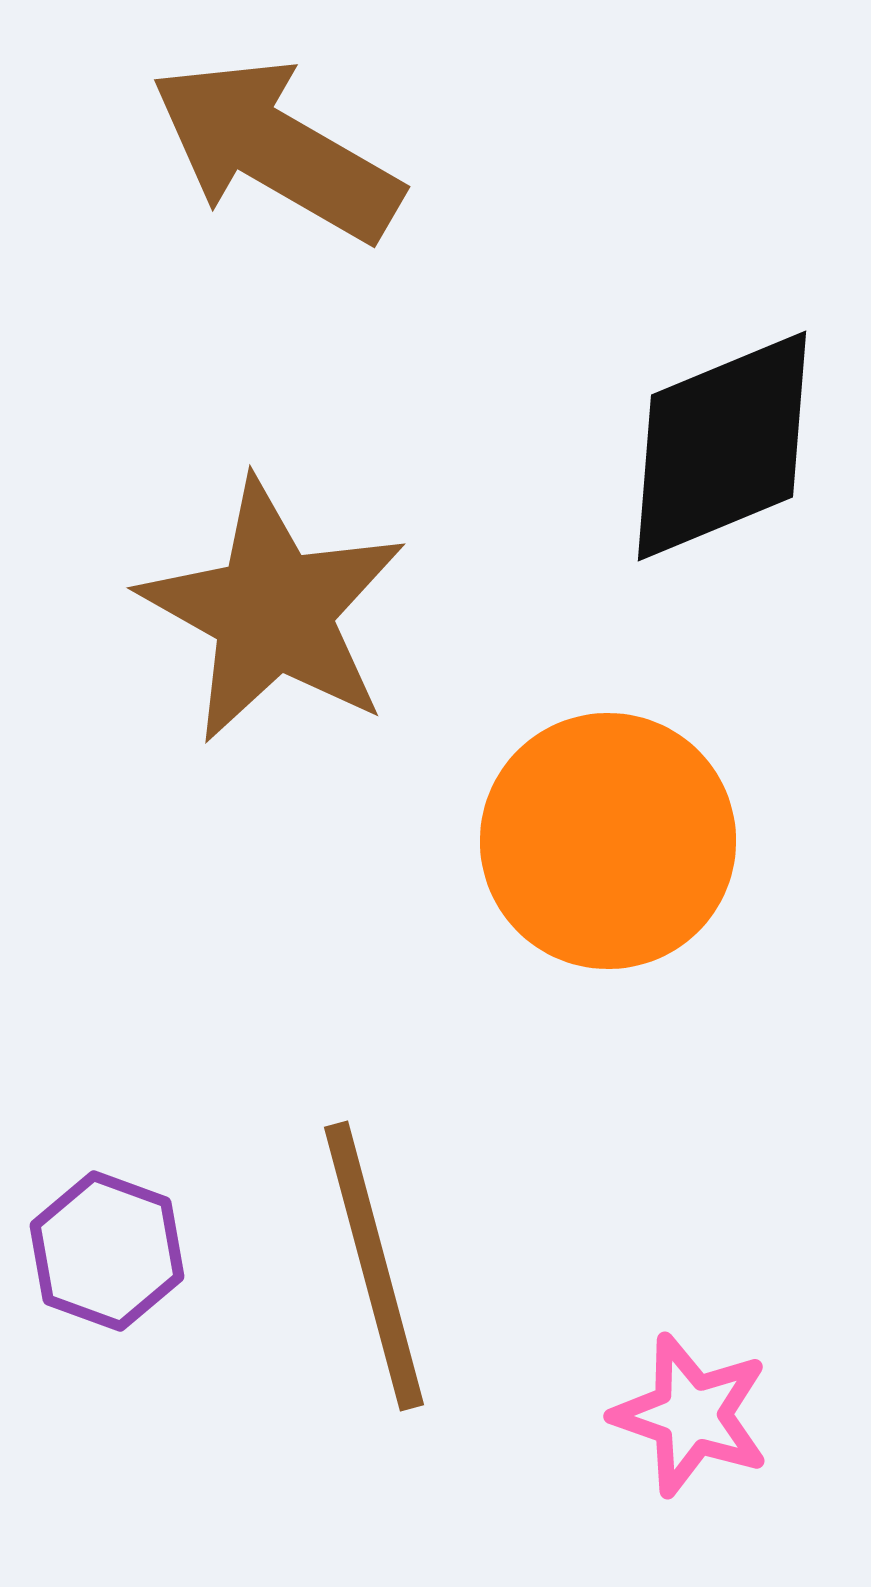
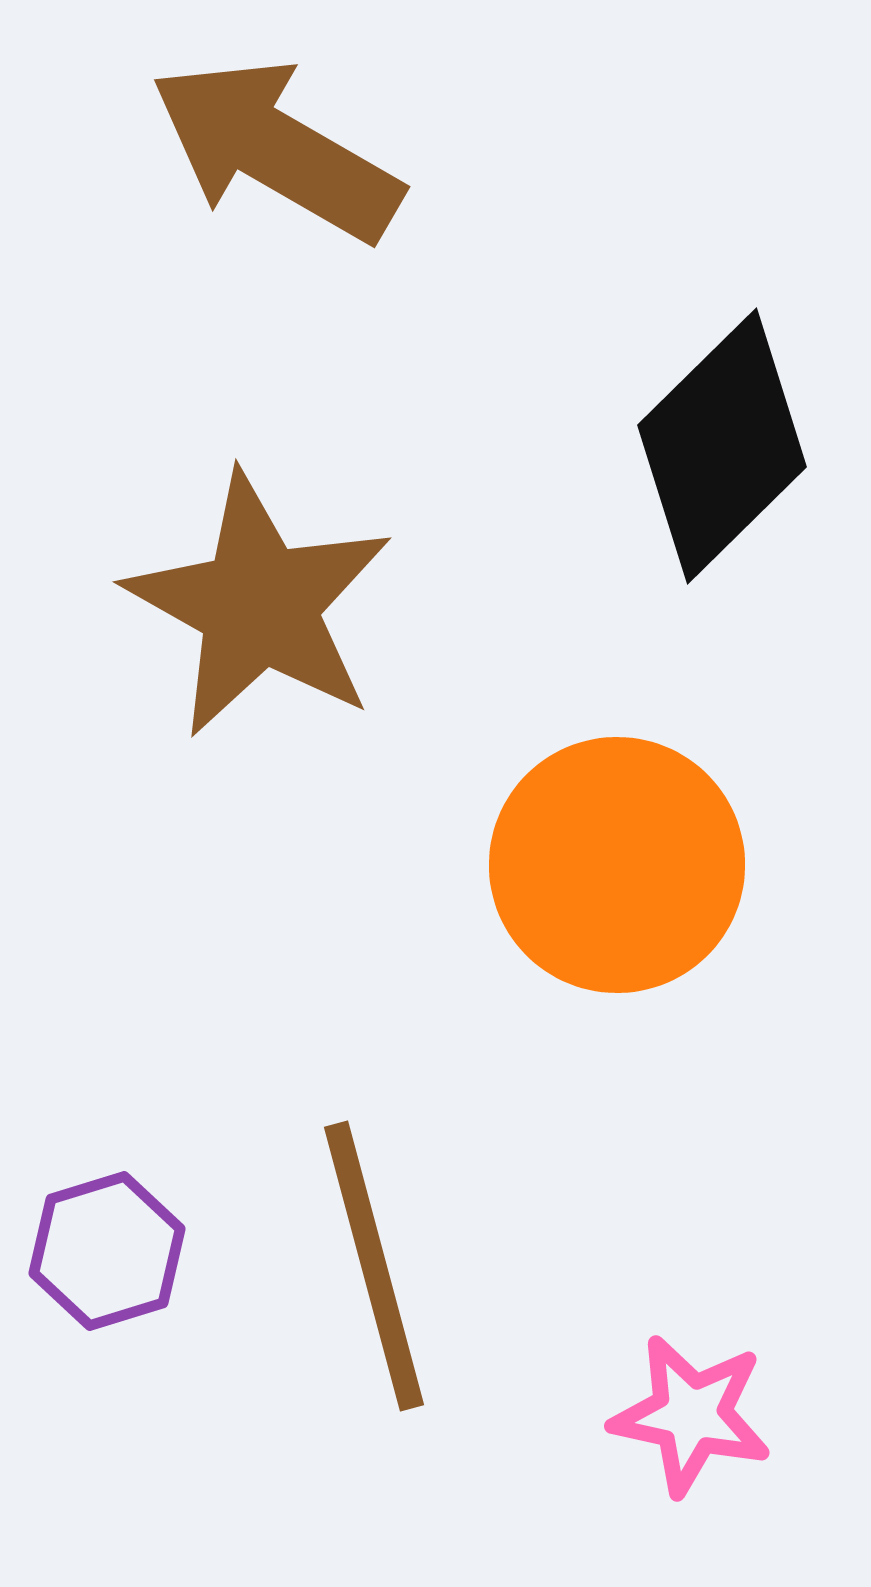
black diamond: rotated 22 degrees counterclockwise
brown star: moved 14 px left, 6 px up
orange circle: moved 9 px right, 24 px down
purple hexagon: rotated 23 degrees clockwise
pink star: rotated 7 degrees counterclockwise
